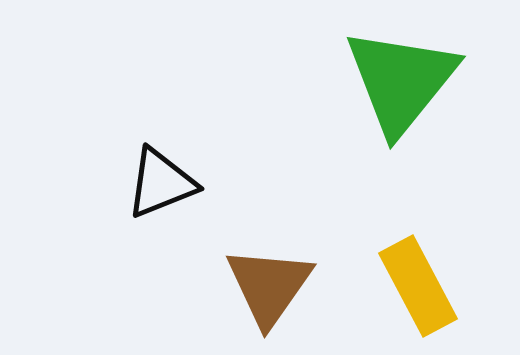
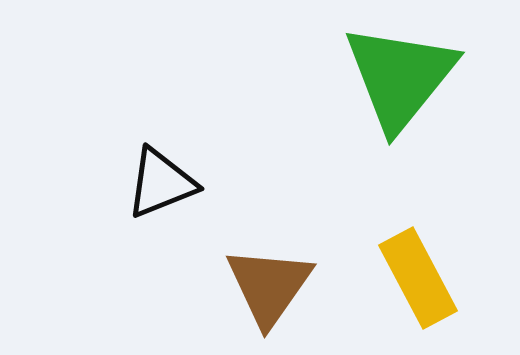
green triangle: moved 1 px left, 4 px up
yellow rectangle: moved 8 px up
